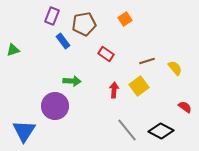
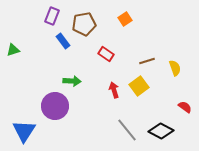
yellow semicircle: rotated 21 degrees clockwise
red arrow: rotated 21 degrees counterclockwise
